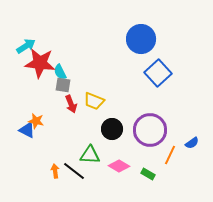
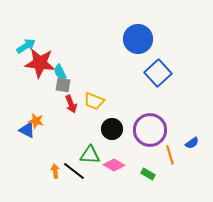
blue circle: moved 3 px left
orange line: rotated 42 degrees counterclockwise
pink diamond: moved 5 px left, 1 px up
